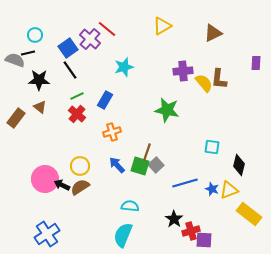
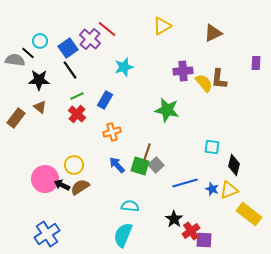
cyan circle at (35, 35): moved 5 px right, 6 px down
black line at (28, 53): rotated 56 degrees clockwise
gray semicircle at (15, 60): rotated 12 degrees counterclockwise
black diamond at (239, 165): moved 5 px left
yellow circle at (80, 166): moved 6 px left, 1 px up
red cross at (191, 231): rotated 18 degrees counterclockwise
